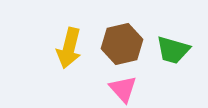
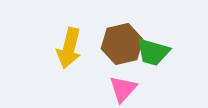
green trapezoid: moved 20 px left, 2 px down
pink triangle: rotated 24 degrees clockwise
